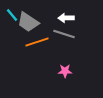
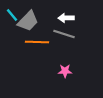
gray trapezoid: moved 1 px up; rotated 80 degrees counterclockwise
orange line: rotated 20 degrees clockwise
